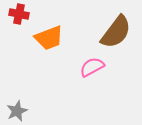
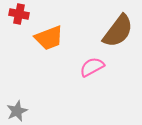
brown semicircle: moved 2 px right, 1 px up
